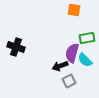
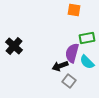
black cross: moved 2 px left, 1 px up; rotated 24 degrees clockwise
cyan semicircle: moved 2 px right, 2 px down
gray square: rotated 24 degrees counterclockwise
